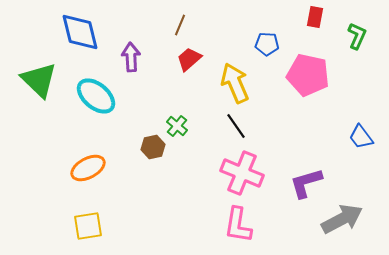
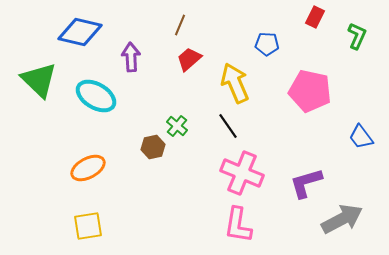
red rectangle: rotated 15 degrees clockwise
blue diamond: rotated 63 degrees counterclockwise
pink pentagon: moved 2 px right, 16 px down
cyan ellipse: rotated 9 degrees counterclockwise
black line: moved 8 px left
